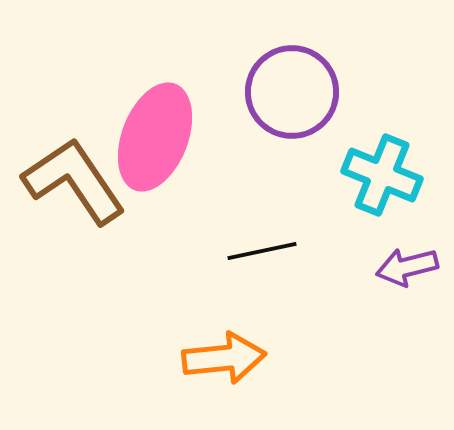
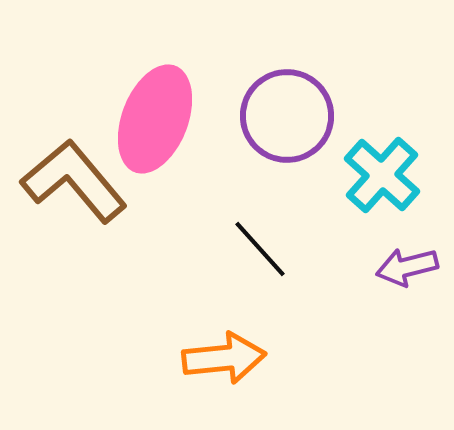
purple circle: moved 5 px left, 24 px down
pink ellipse: moved 18 px up
cyan cross: rotated 20 degrees clockwise
brown L-shape: rotated 6 degrees counterclockwise
black line: moved 2 px left, 2 px up; rotated 60 degrees clockwise
